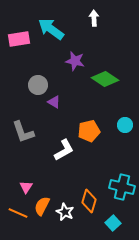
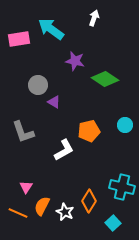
white arrow: rotated 21 degrees clockwise
orange diamond: rotated 15 degrees clockwise
